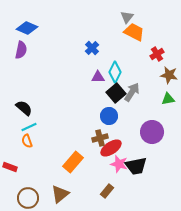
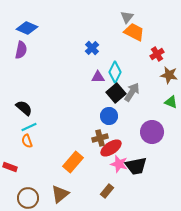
green triangle: moved 3 px right, 3 px down; rotated 32 degrees clockwise
